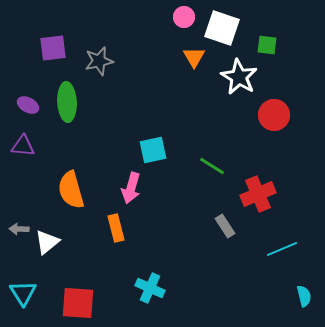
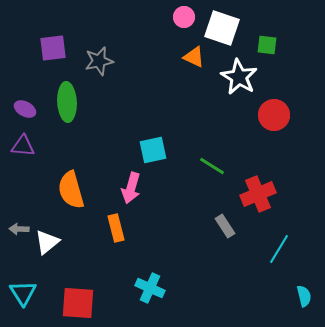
orange triangle: rotated 35 degrees counterclockwise
purple ellipse: moved 3 px left, 4 px down
cyan line: moved 3 px left; rotated 36 degrees counterclockwise
